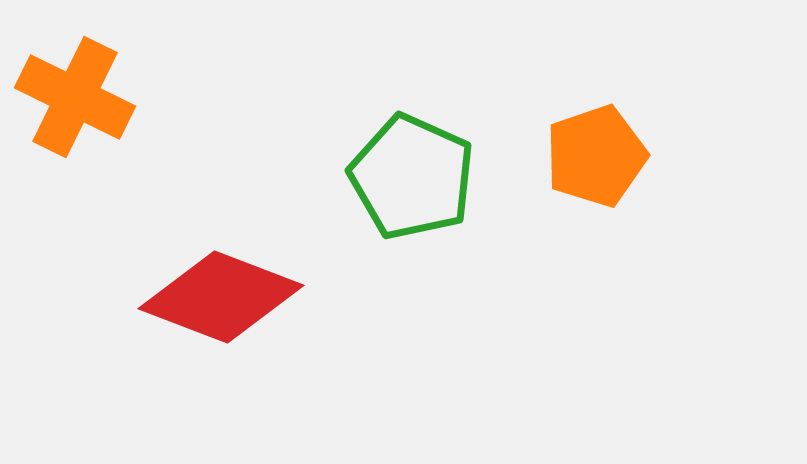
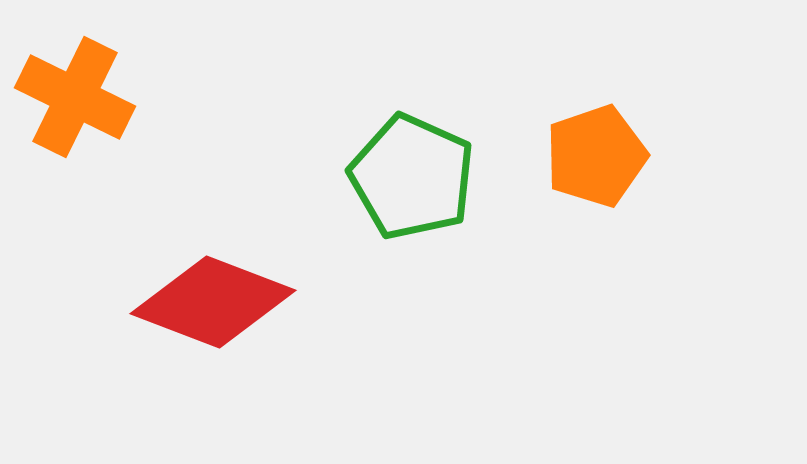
red diamond: moved 8 px left, 5 px down
